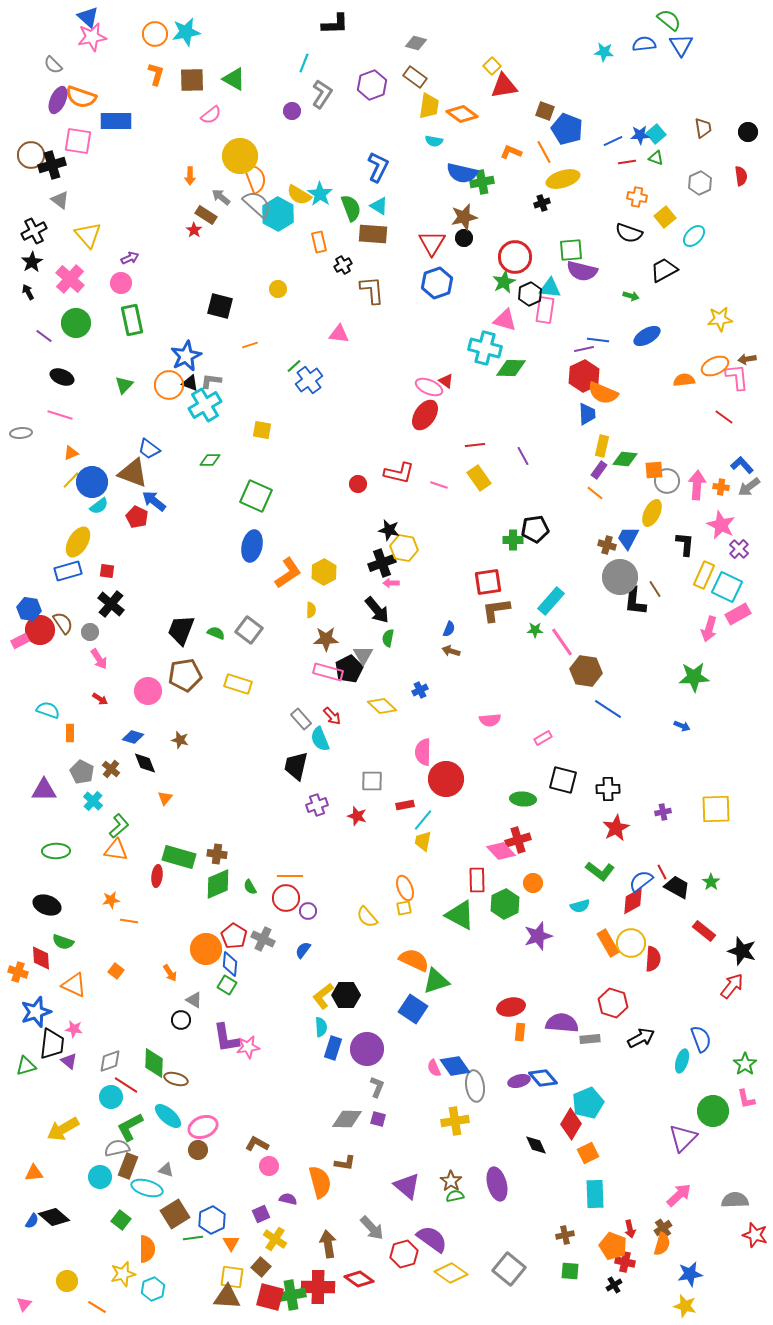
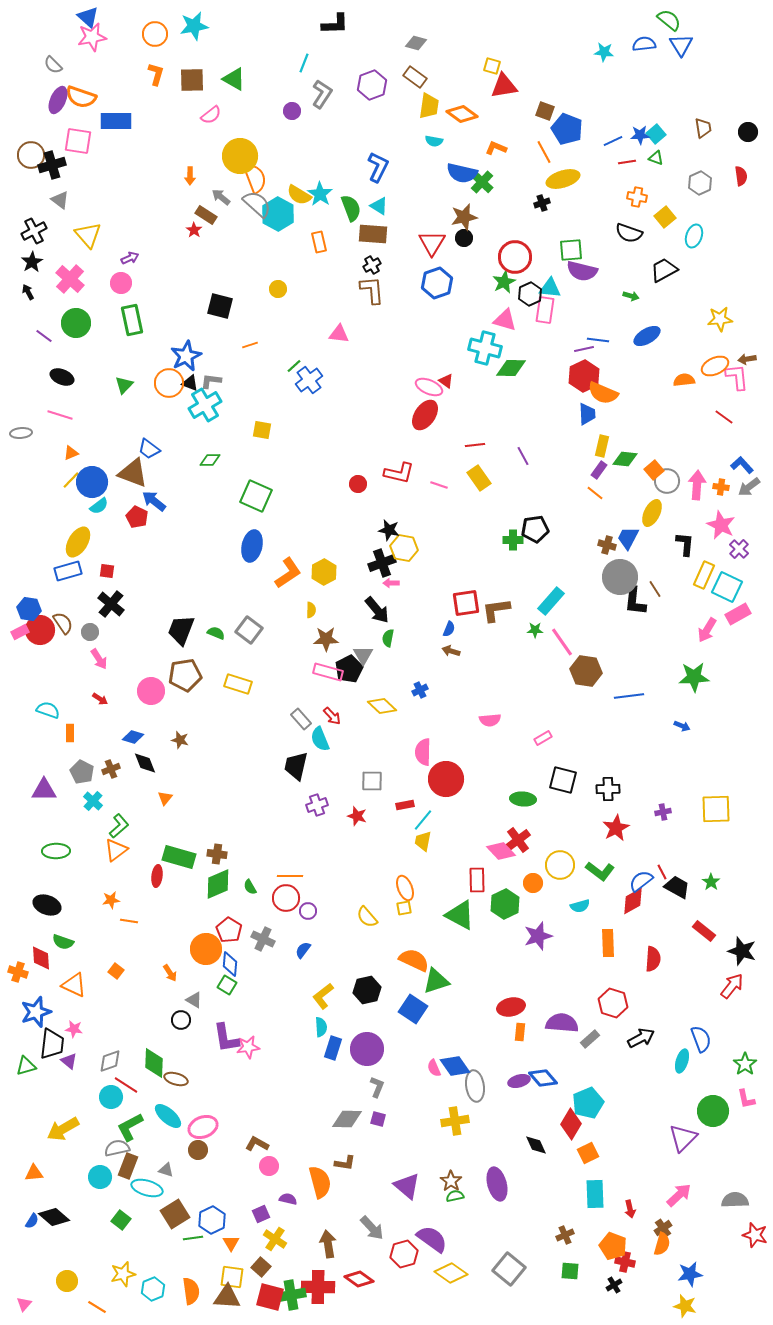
cyan star at (186, 32): moved 8 px right, 6 px up
yellow square at (492, 66): rotated 30 degrees counterclockwise
orange L-shape at (511, 152): moved 15 px left, 4 px up
green cross at (482, 182): rotated 35 degrees counterclockwise
cyan ellipse at (694, 236): rotated 25 degrees counterclockwise
black cross at (343, 265): moved 29 px right
orange circle at (169, 385): moved 2 px up
orange square at (654, 470): rotated 36 degrees counterclockwise
red square at (488, 582): moved 22 px left, 21 px down
pink arrow at (709, 629): moved 2 px left, 1 px down; rotated 15 degrees clockwise
pink rectangle at (20, 641): moved 9 px up
pink circle at (148, 691): moved 3 px right
blue line at (608, 709): moved 21 px right, 13 px up; rotated 40 degrees counterclockwise
brown cross at (111, 769): rotated 30 degrees clockwise
red cross at (518, 840): rotated 20 degrees counterclockwise
orange triangle at (116, 850): rotated 45 degrees counterclockwise
red pentagon at (234, 936): moved 5 px left, 6 px up
orange rectangle at (608, 943): rotated 28 degrees clockwise
yellow circle at (631, 943): moved 71 px left, 78 px up
black hexagon at (346, 995): moved 21 px right, 5 px up; rotated 12 degrees counterclockwise
gray rectangle at (590, 1039): rotated 36 degrees counterclockwise
red arrow at (630, 1229): moved 20 px up
brown cross at (565, 1235): rotated 12 degrees counterclockwise
orange semicircle at (147, 1249): moved 44 px right, 42 px down; rotated 8 degrees counterclockwise
